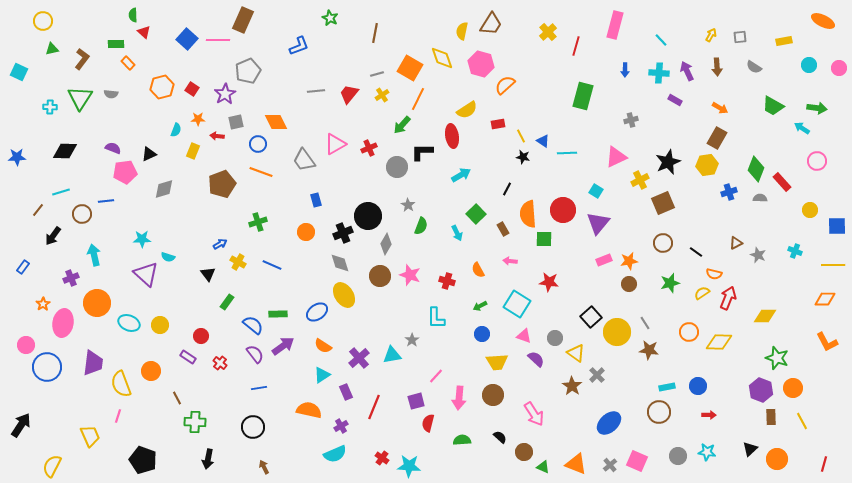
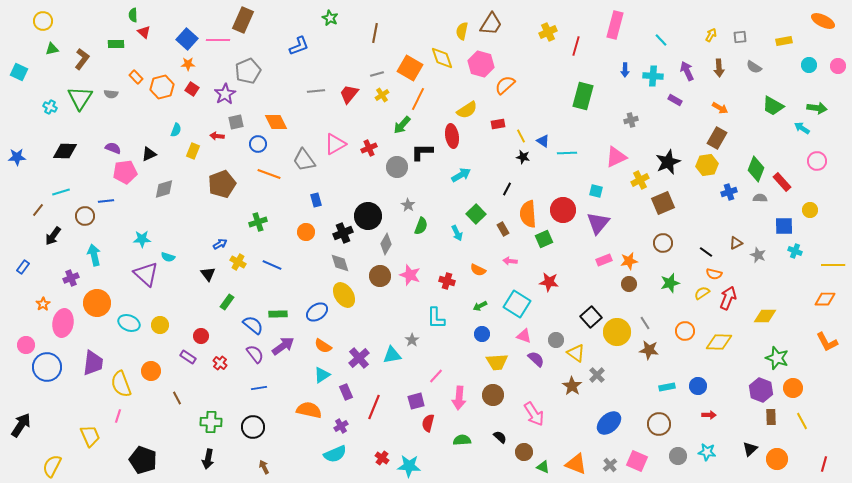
yellow cross at (548, 32): rotated 18 degrees clockwise
orange rectangle at (128, 63): moved 8 px right, 14 px down
brown arrow at (717, 67): moved 2 px right, 1 px down
pink circle at (839, 68): moved 1 px left, 2 px up
cyan cross at (659, 73): moved 6 px left, 3 px down
cyan cross at (50, 107): rotated 24 degrees clockwise
orange star at (198, 119): moved 10 px left, 55 px up
orange line at (261, 172): moved 8 px right, 2 px down
cyan square at (596, 191): rotated 16 degrees counterclockwise
brown circle at (82, 214): moved 3 px right, 2 px down
blue square at (837, 226): moved 53 px left
green square at (544, 239): rotated 24 degrees counterclockwise
black line at (696, 252): moved 10 px right
orange semicircle at (478, 270): rotated 35 degrees counterclockwise
orange circle at (689, 332): moved 4 px left, 1 px up
gray circle at (555, 338): moved 1 px right, 2 px down
brown circle at (659, 412): moved 12 px down
green cross at (195, 422): moved 16 px right
